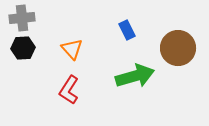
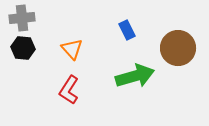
black hexagon: rotated 10 degrees clockwise
